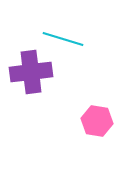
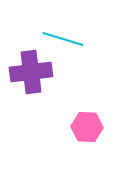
pink hexagon: moved 10 px left, 6 px down; rotated 8 degrees counterclockwise
